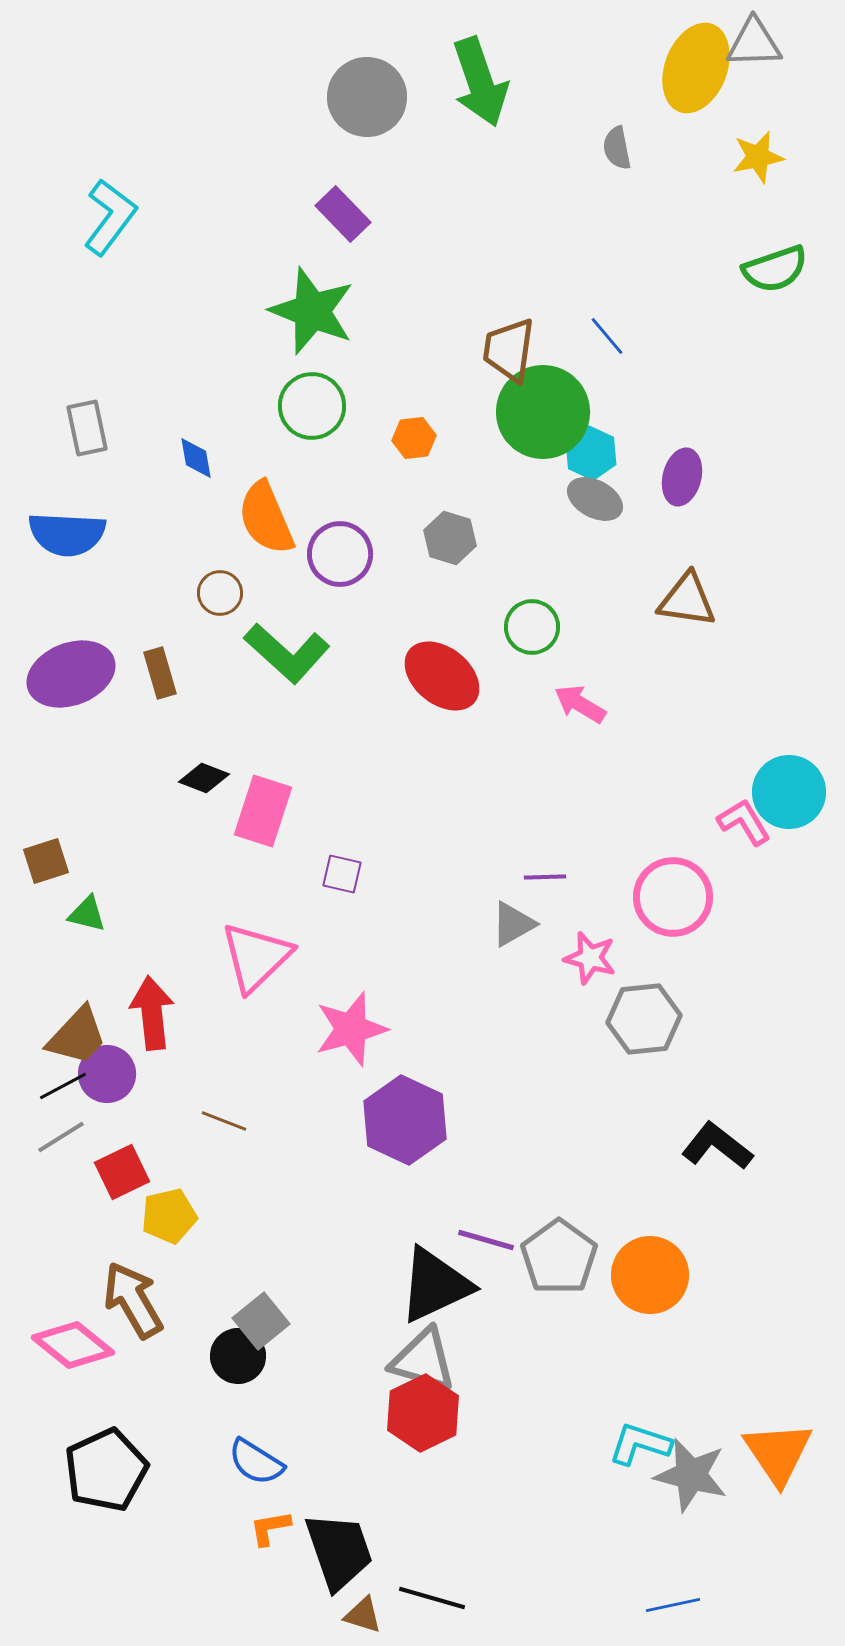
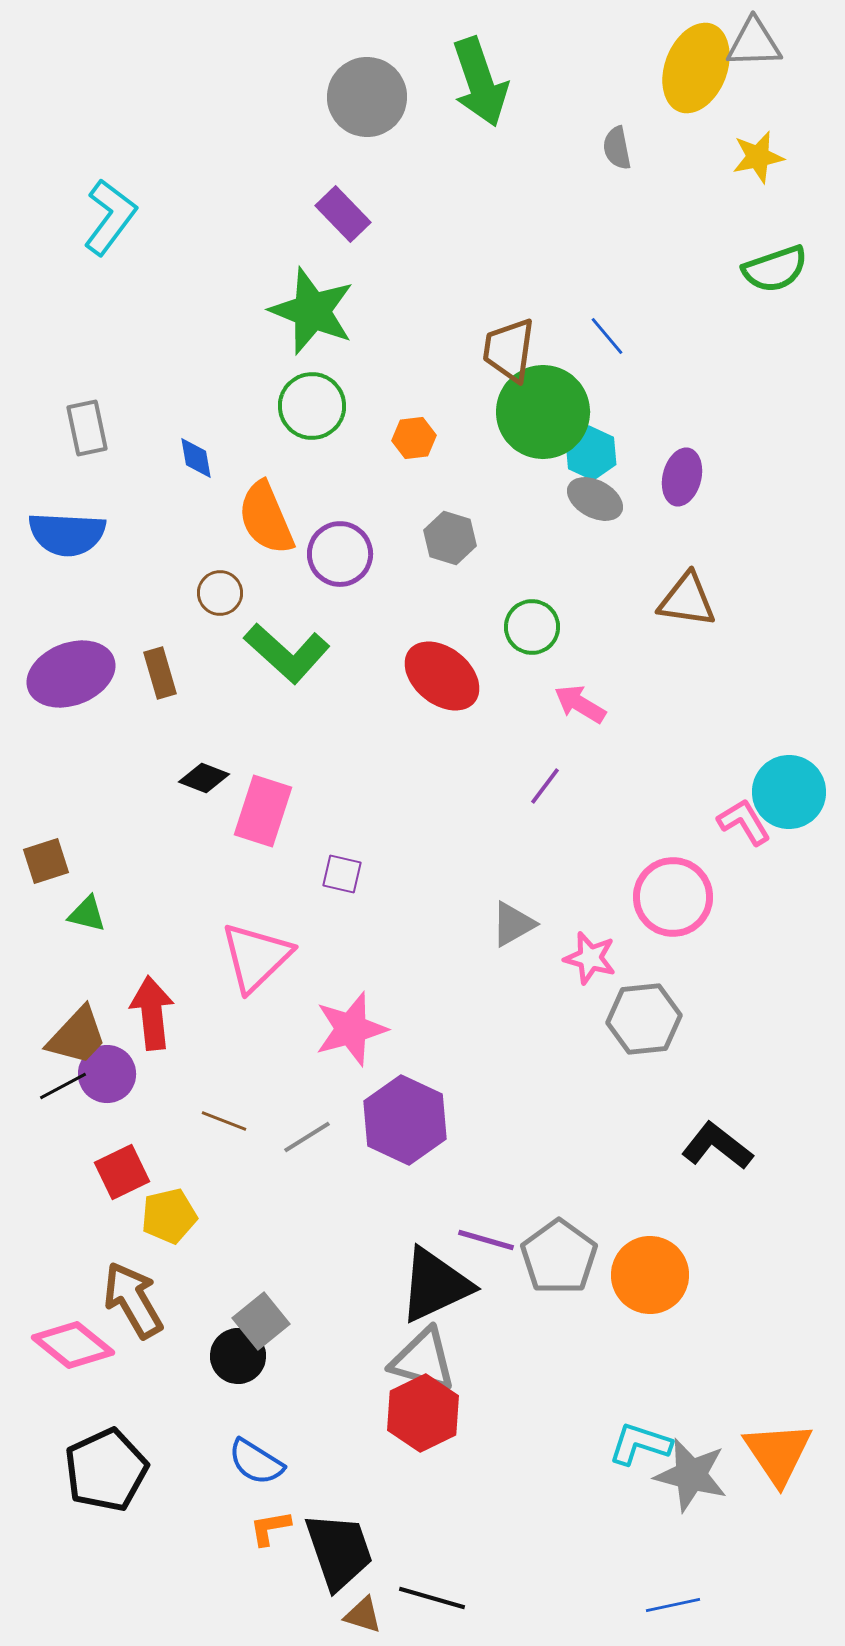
purple line at (545, 877): moved 91 px up; rotated 51 degrees counterclockwise
gray line at (61, 1137): moved 246 px right
